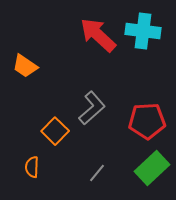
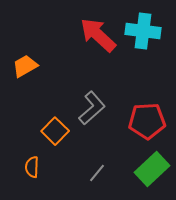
orange trapezoid: rotated 116 degrees clockwise
green rectangle: moved 1 px down
